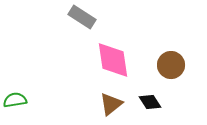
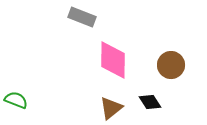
gray rectangle: rotated 12 degrees counterclockwise
pink diamond: rotated 9 degrees clockwise
green semicircle: moved 1 px right; rotated 30 degrees clockwise
brown triangle: moved 4 px down
